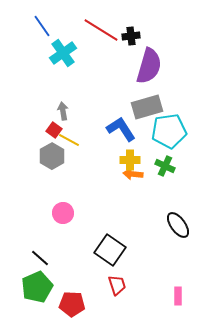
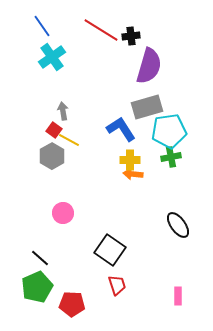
cyan cross: moved 11 px left, 4 px down
green cross: moved 6 px right, 9 px up; rotated 36 degrees counterclockwise
